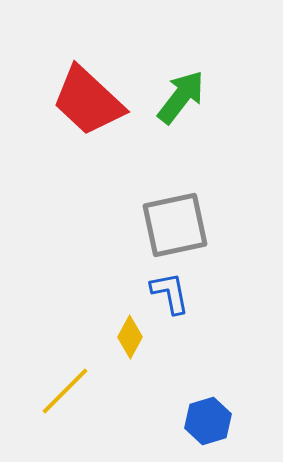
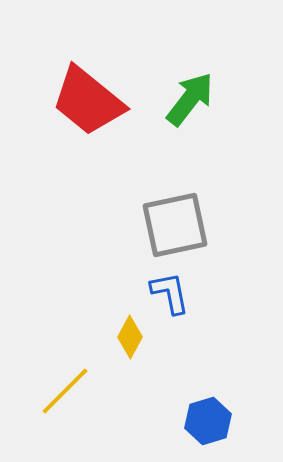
green arrow: moved 9 px right, 2 px down
red trapezoid: rotated 4 degrees counterclockwise
